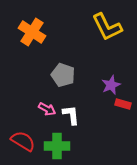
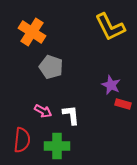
yellow L-shape: moved 3 px right
gray pentagon: moved 12 px left, 8 px up
purple star: rotated 24 degrees counterclockwise
pink arrow: moved 4 px left, 2 px down
red semicircle: moved 1 px left, 1 px up; rotated 65 degrees clockwise
